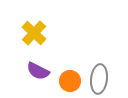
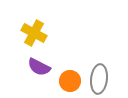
yellow cross: rotated 15 degrees counterclockwise
purple semicircle: moved 1 px right, 4 px up
